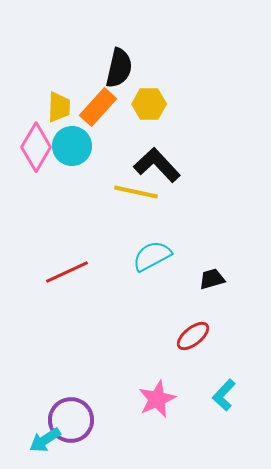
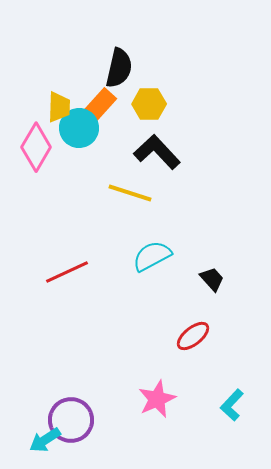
cyan circle: moved 7 px right, 18 px up
black L-shape: moved 13 px up
yellow line: moved 6 px left, 1 px down; rotated 6 degrees clockwise
black trapezoid: rotated 64 degrees clockwise
cyan L-shape: moved 8 px right, 10 px down
